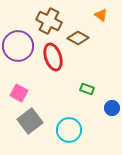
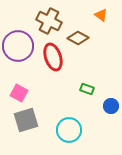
blue circle: moved 1 px left, 2 px up
gray square: moved 4 px left, 1 px up; rotated 20 degrees clockwise
